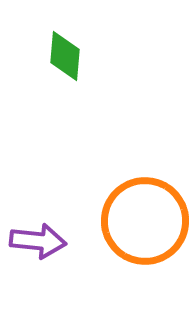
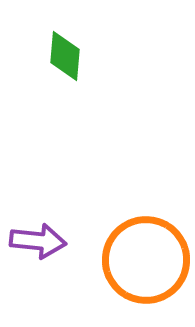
orange circle: moved 1 px right, 39 px down
